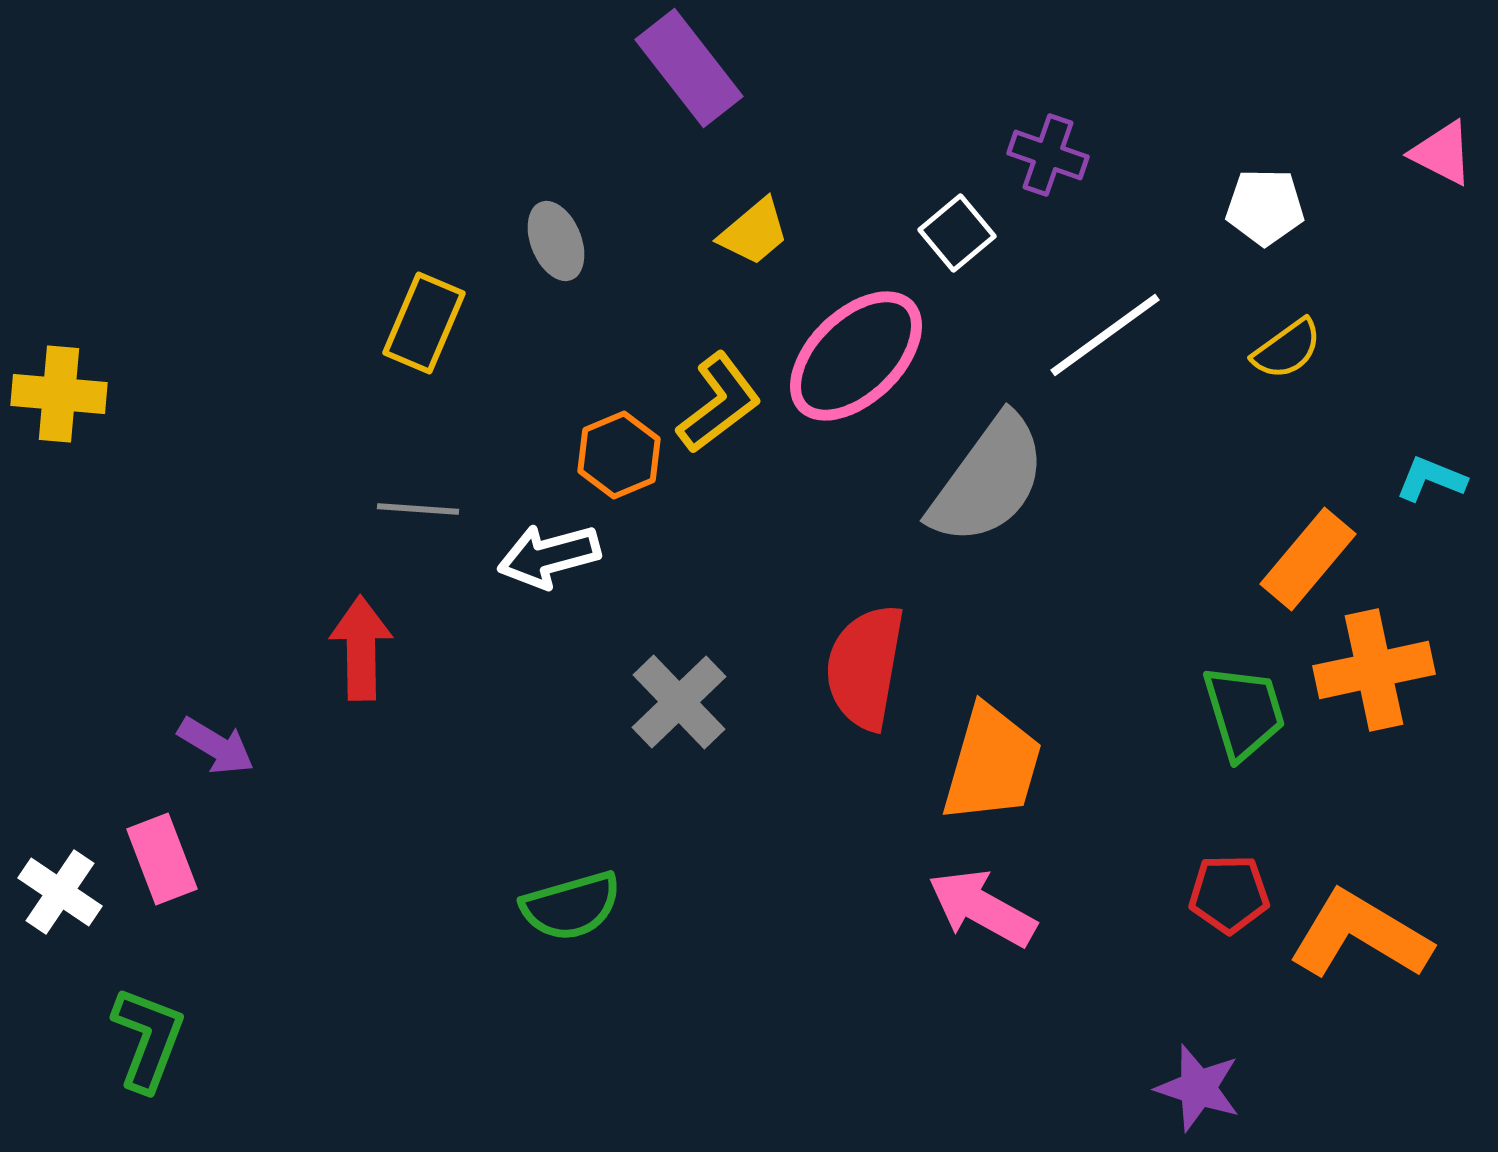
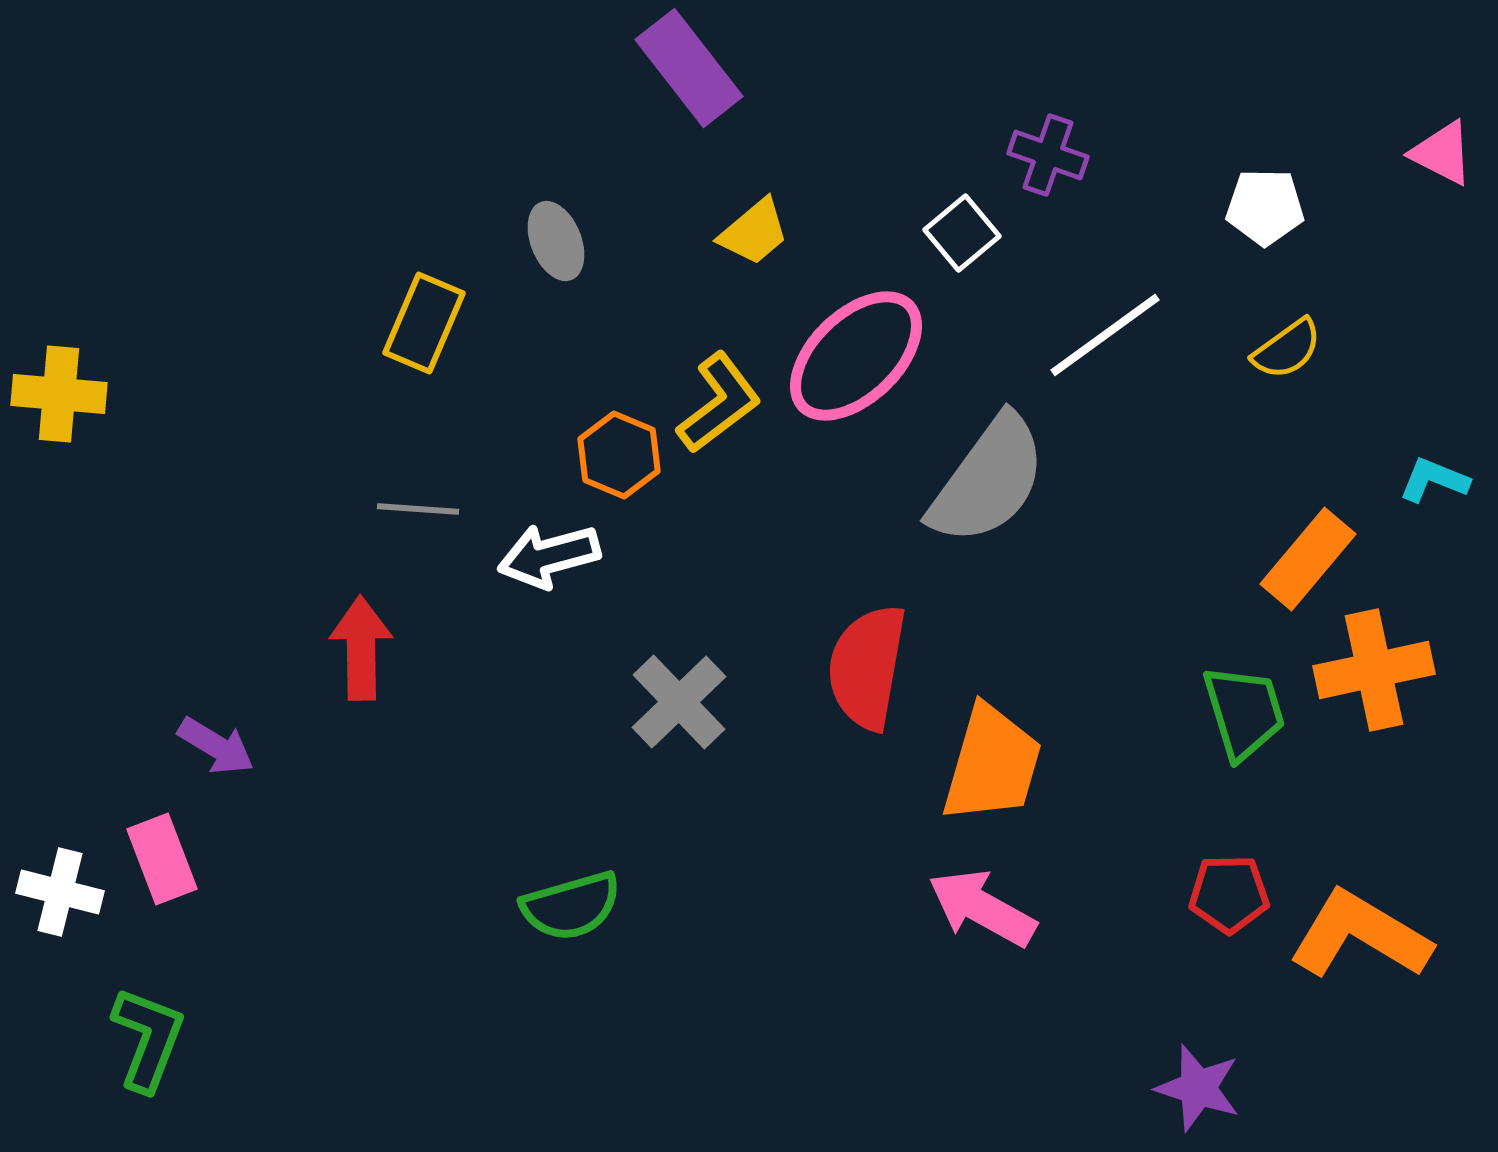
white square: moved 5 px right
orange hexagon: rotated 14 degrees counterclockwise
cyan L-shape: moved 3 px right, 1 px down
red semicircle: moved 2 px right
white cross: rotated 20 degrees counterclockwise
